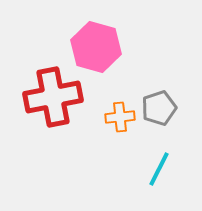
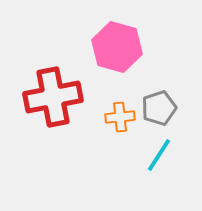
pink hexagon: moved 21 px right
cyan line: moved 14 px up; rotated 6 degrees clockwise
